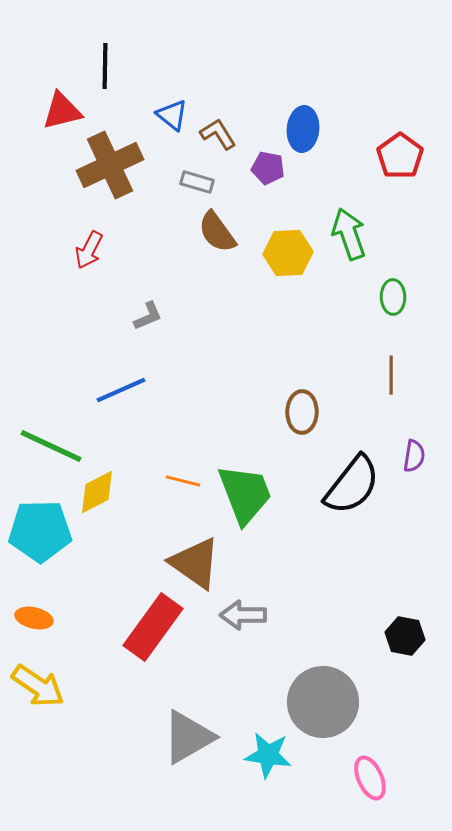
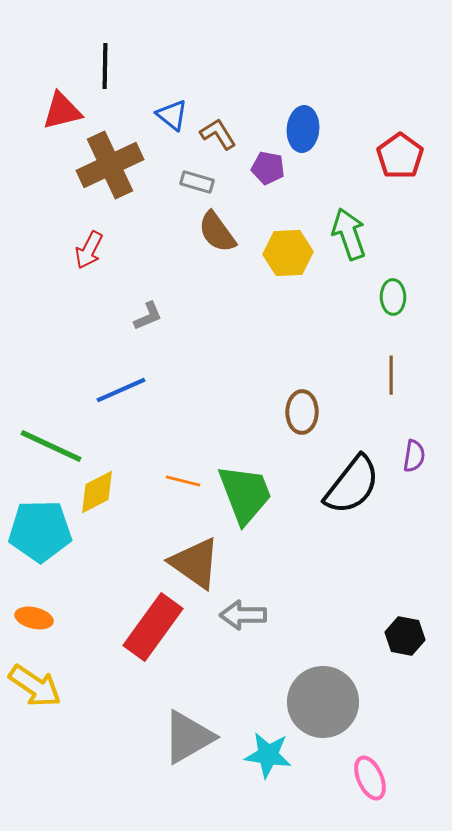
yellow arrow: moved 3 px left
